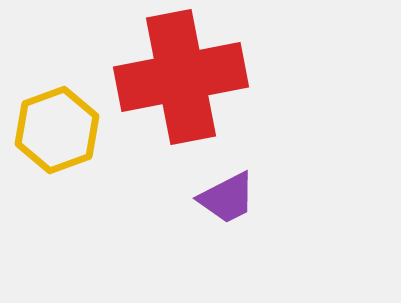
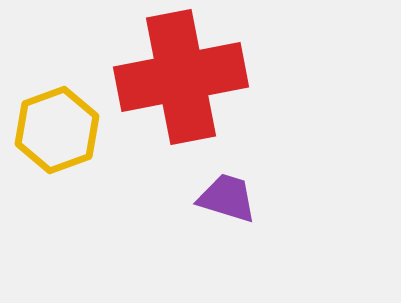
purple trapezoid: rotated 136 degrees counterclockwise
